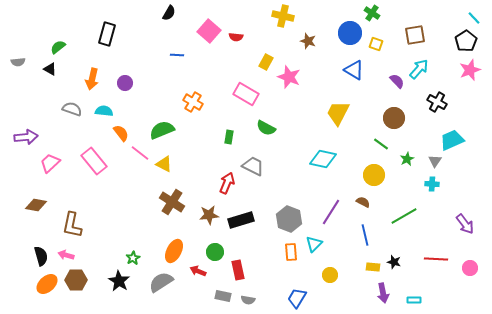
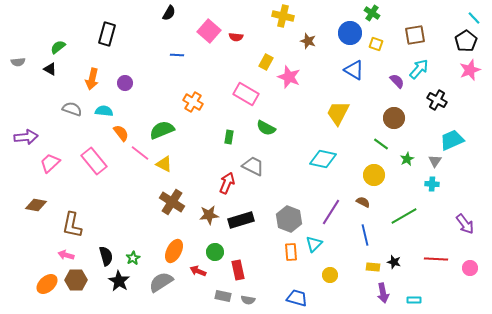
black cross at (437, 102): moved 2 px up
black semicircle at (41, 256): moved 65 px right
blue trapezoid at (297, 298): rotated 75 degrees clockwise
